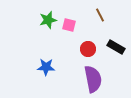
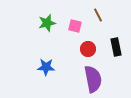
brown line: moved 2 px left
green star: moved 1 px left, 3 px down
pink square: moved 6 px right, 1 px down
black rectangle: rotated 48 degrees clockwise
